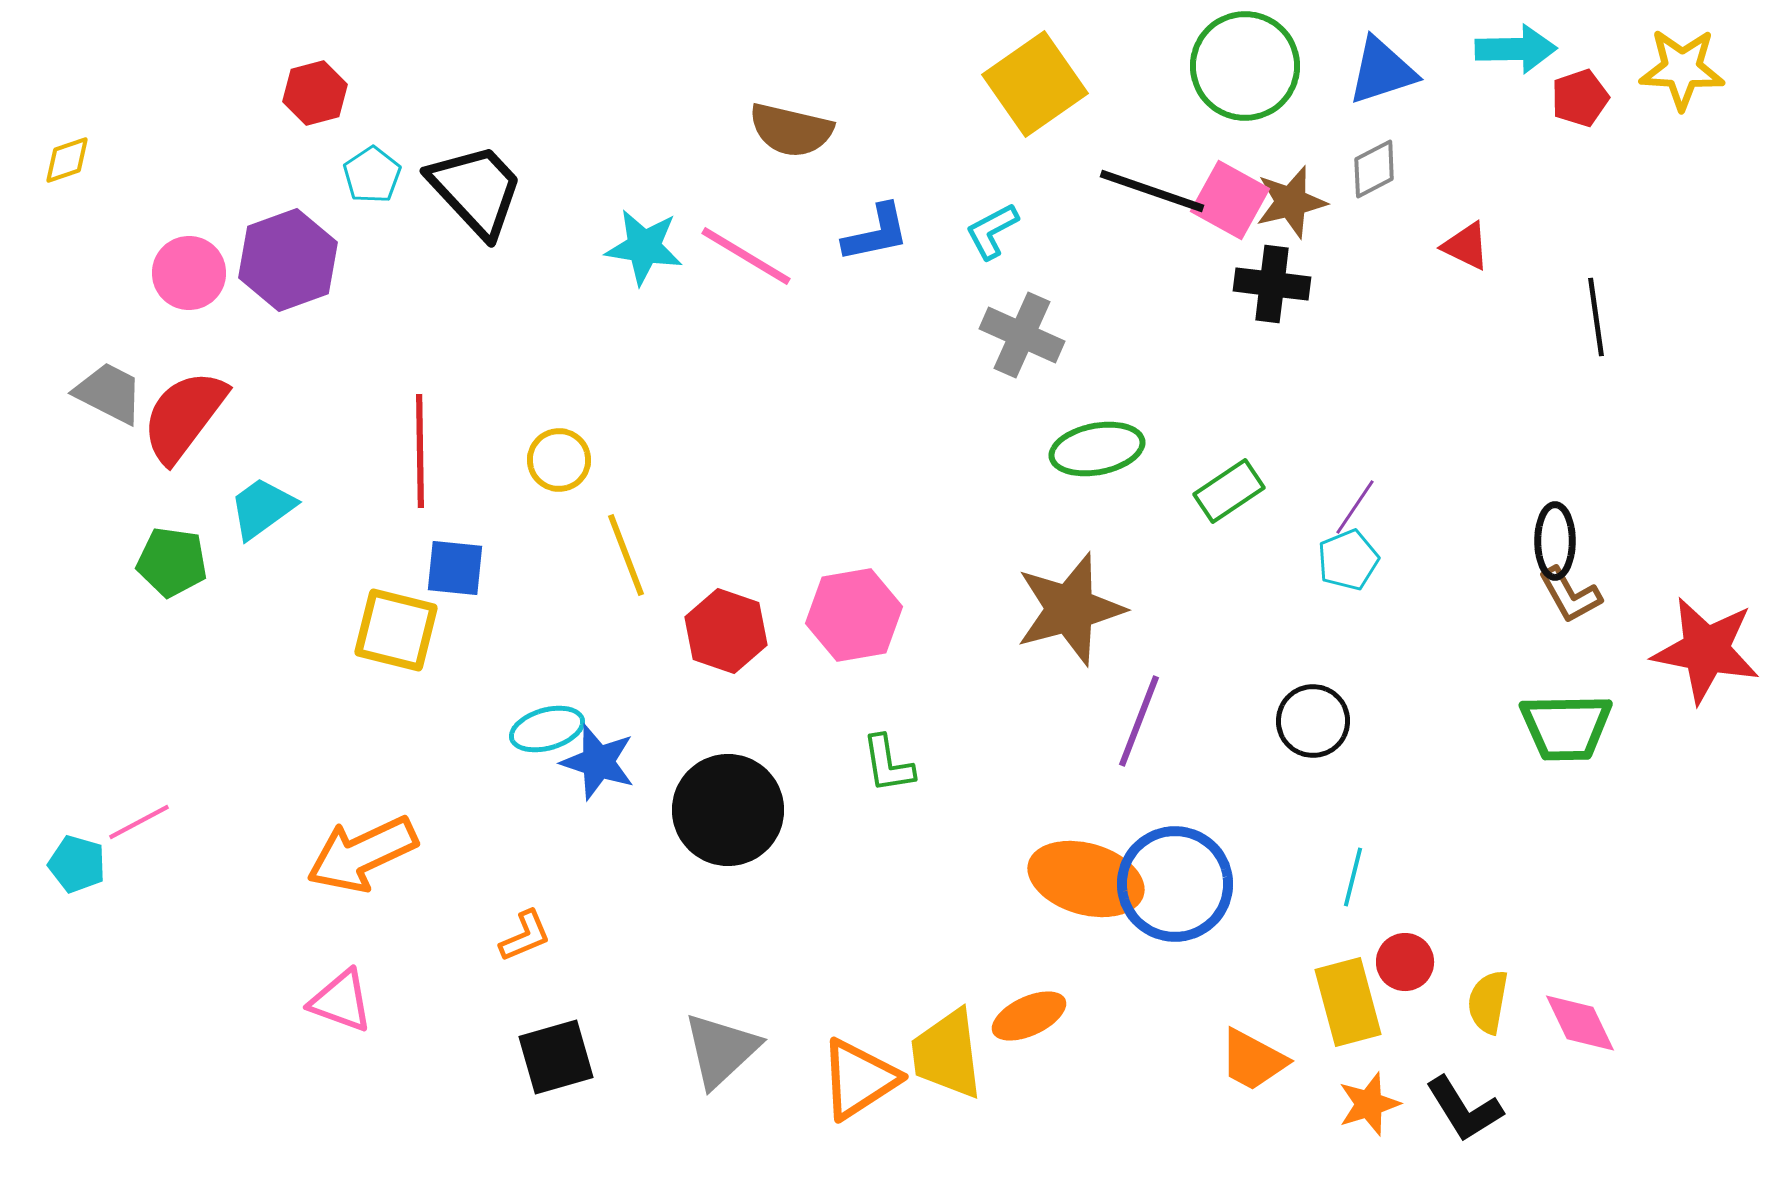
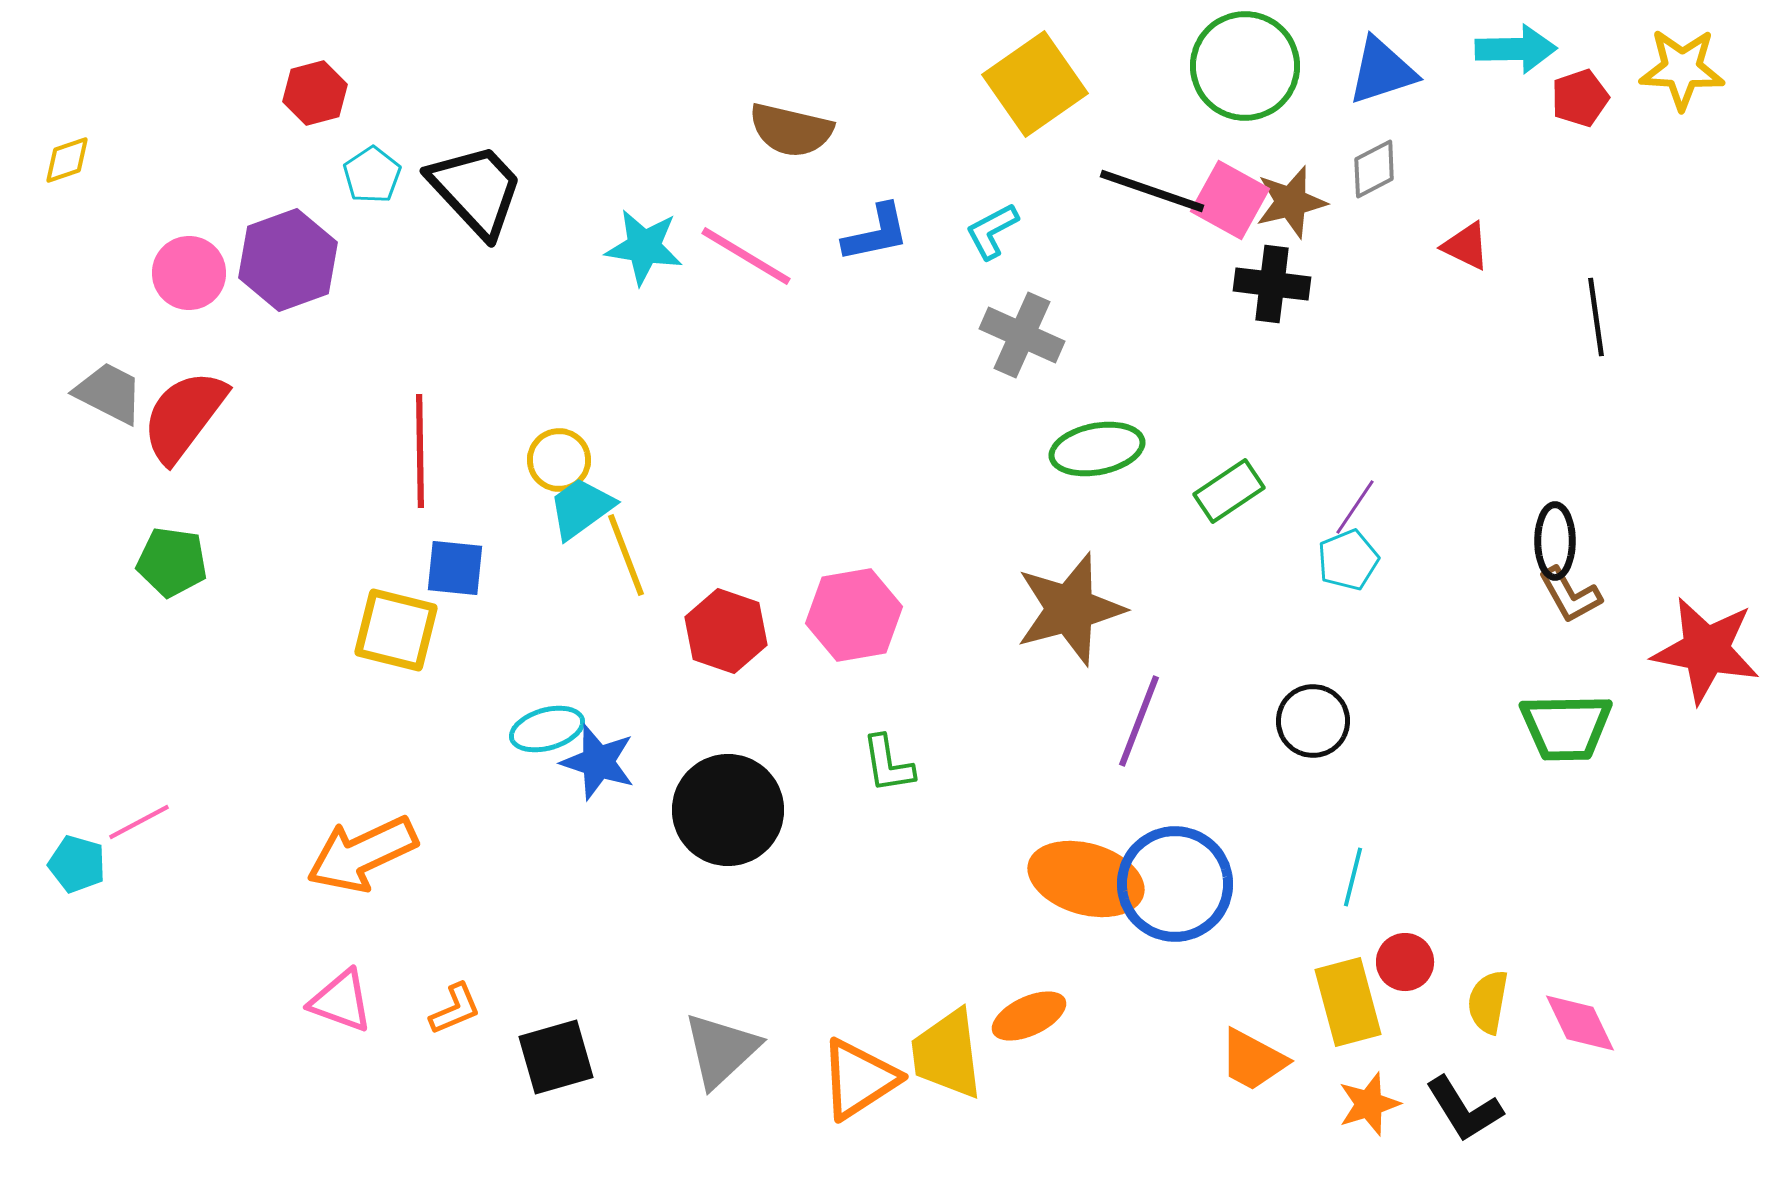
cyan trapezoid at (262, 508): moved 319 px right
orange L-shape at (525, 936): moved 70 px left, 73 px down
